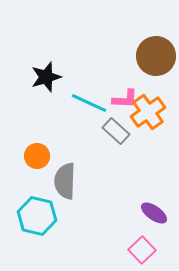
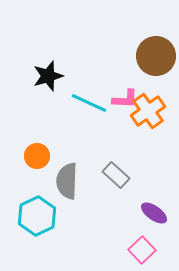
black star: moved 2 px right, 1 px up
orange cross: moved 1 px up
gray rectangle: moved 44 px down
gray semicircle: moved 2 px right
cyan hexagon: rotated 21 degrees clockwise
